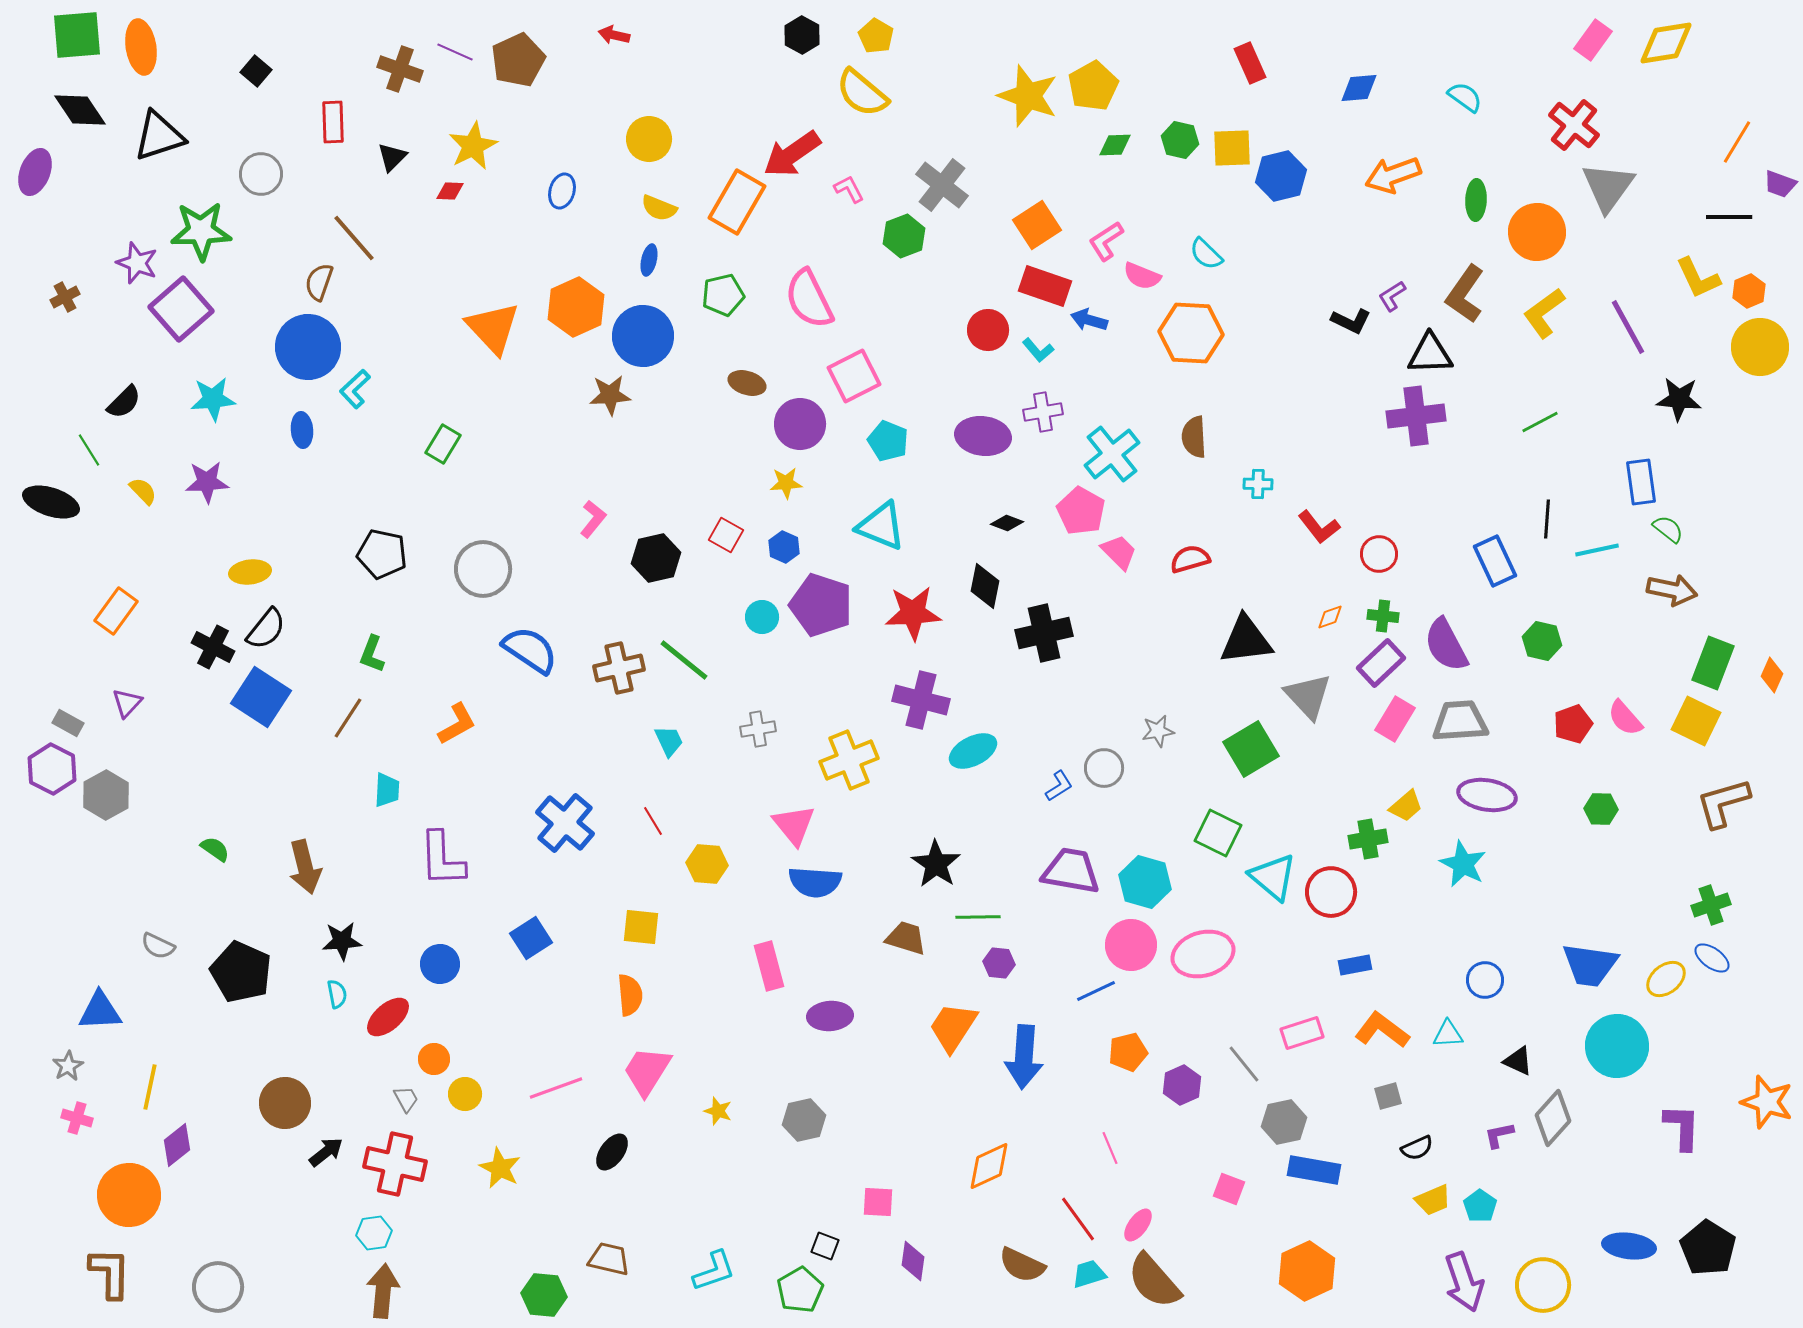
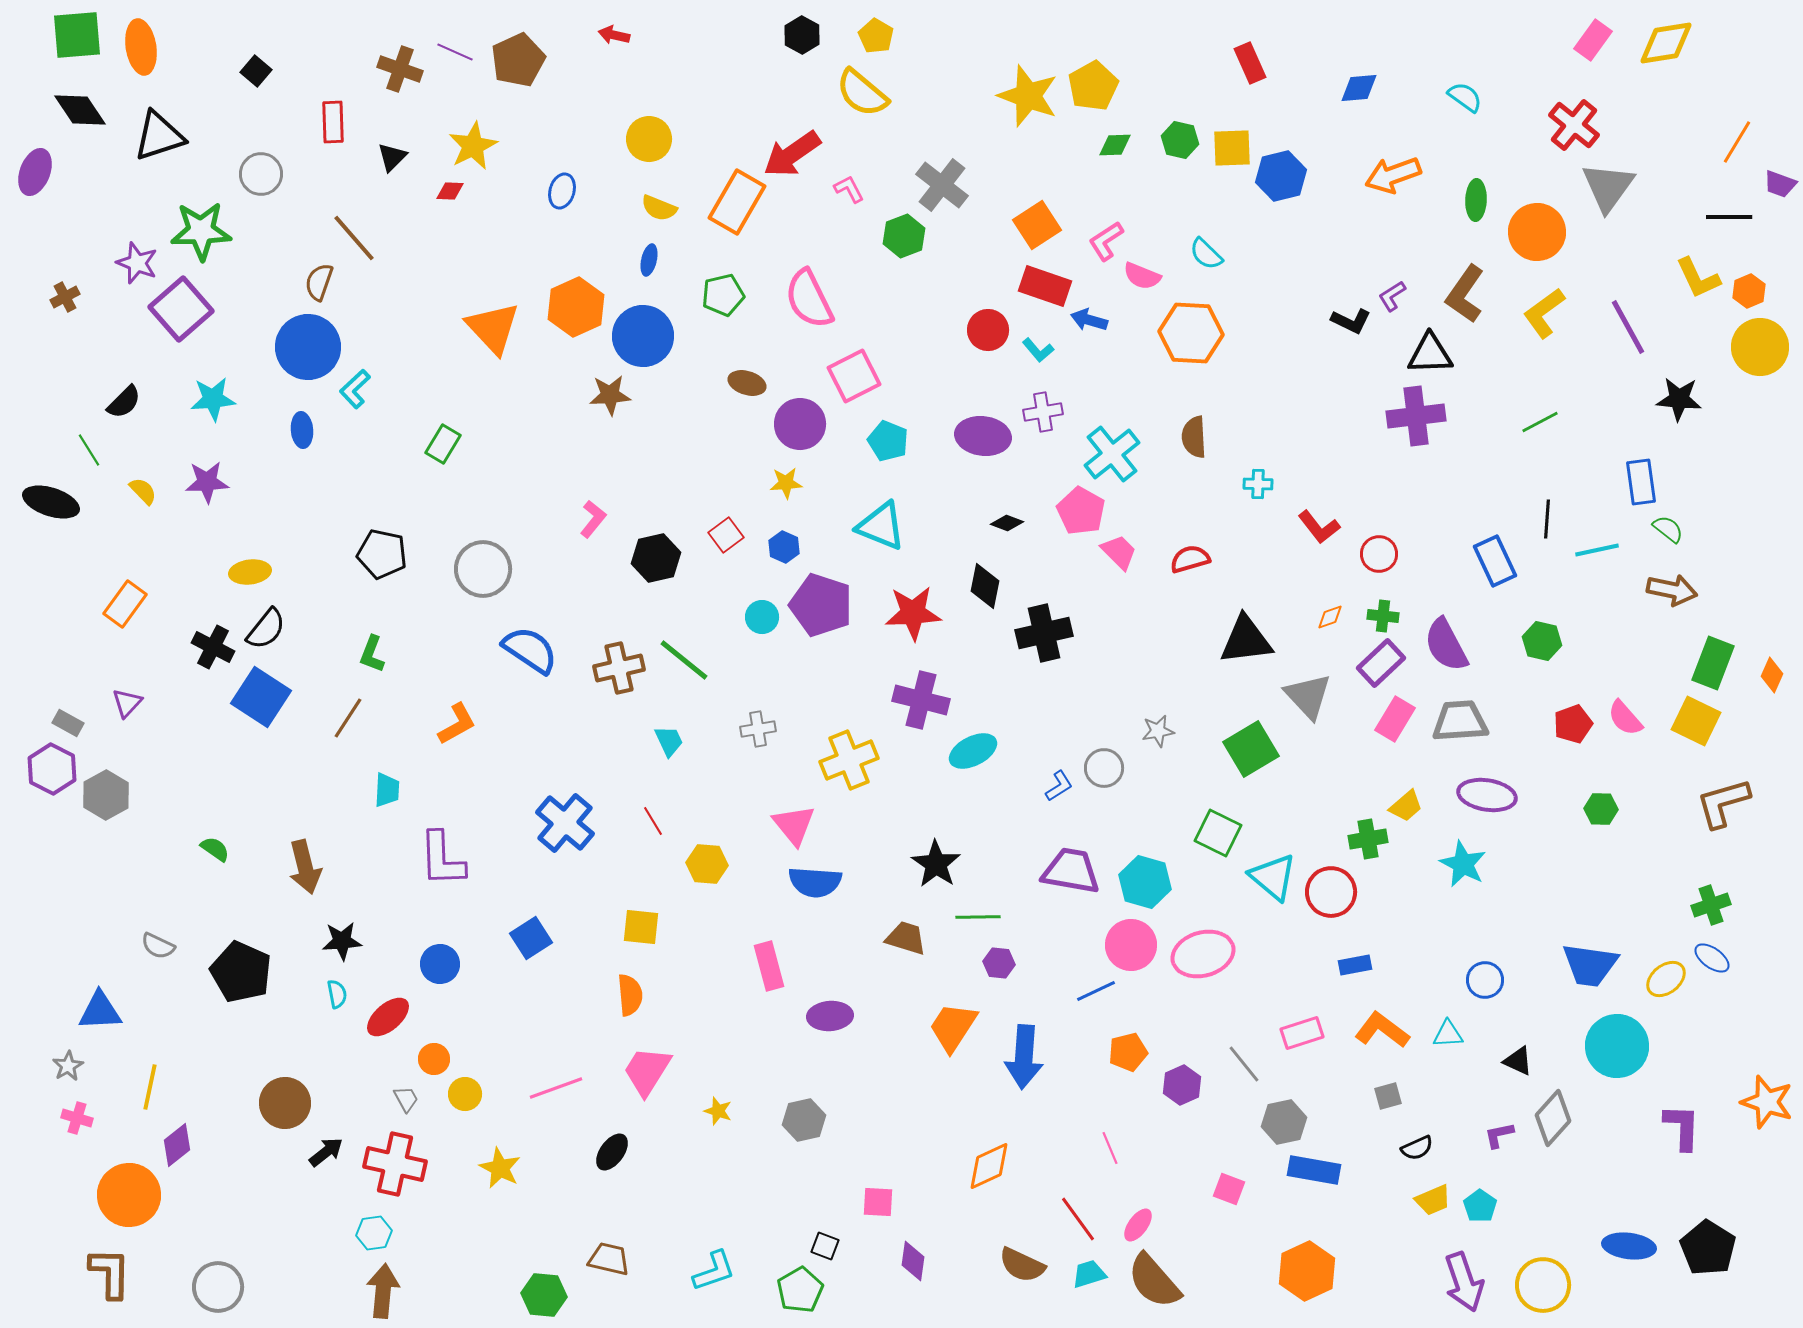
red square at (726, 535): rotated 24 degrees clockwise
orange rectangle at (116, 611): moved 9 px right, 7 px up
